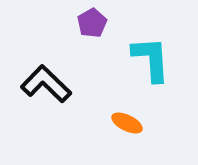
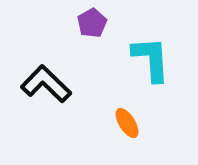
orange ellipse: rotated 32 degrees clockwise
